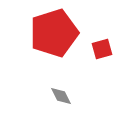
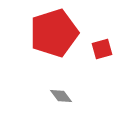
gray diamond: rotated 10 degrees counterclockwise
